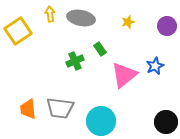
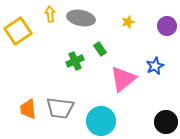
pink triangle: moved 1 px left, 4 px down
